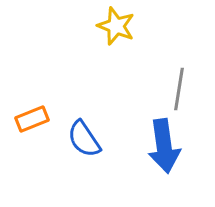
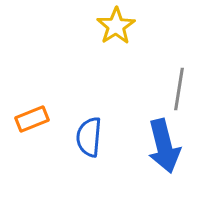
yellow star: rotated 18 degrees clockwise
blue semicircle: moved 5 px right, 2 px up; rotated 39 degrees clockwise
blue arrow: rotated 6 degrees counterclockwise
